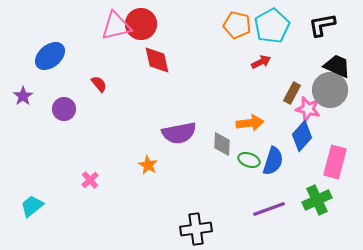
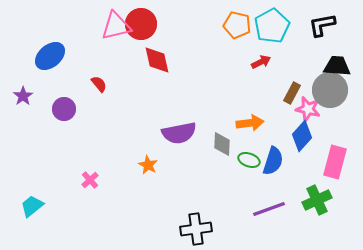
black trapezoid: rotated 20 degrees counterclockwise
